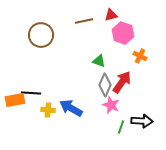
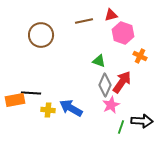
pink star: rotated 24 degrees clockwise
